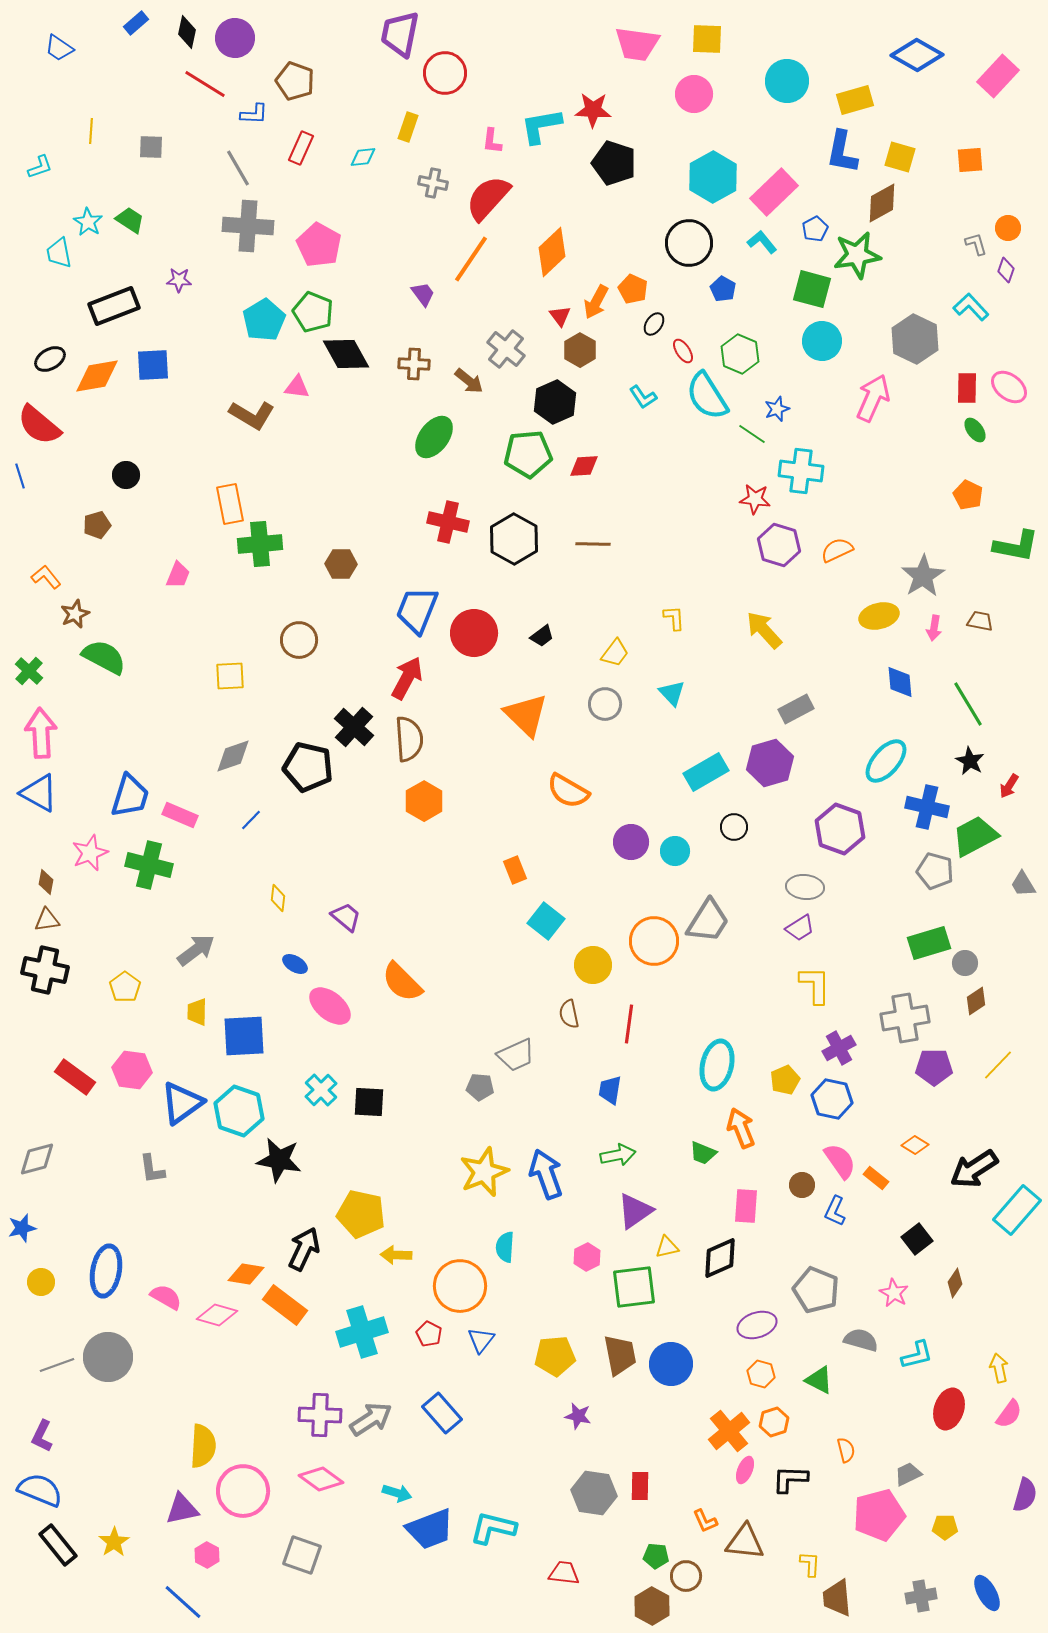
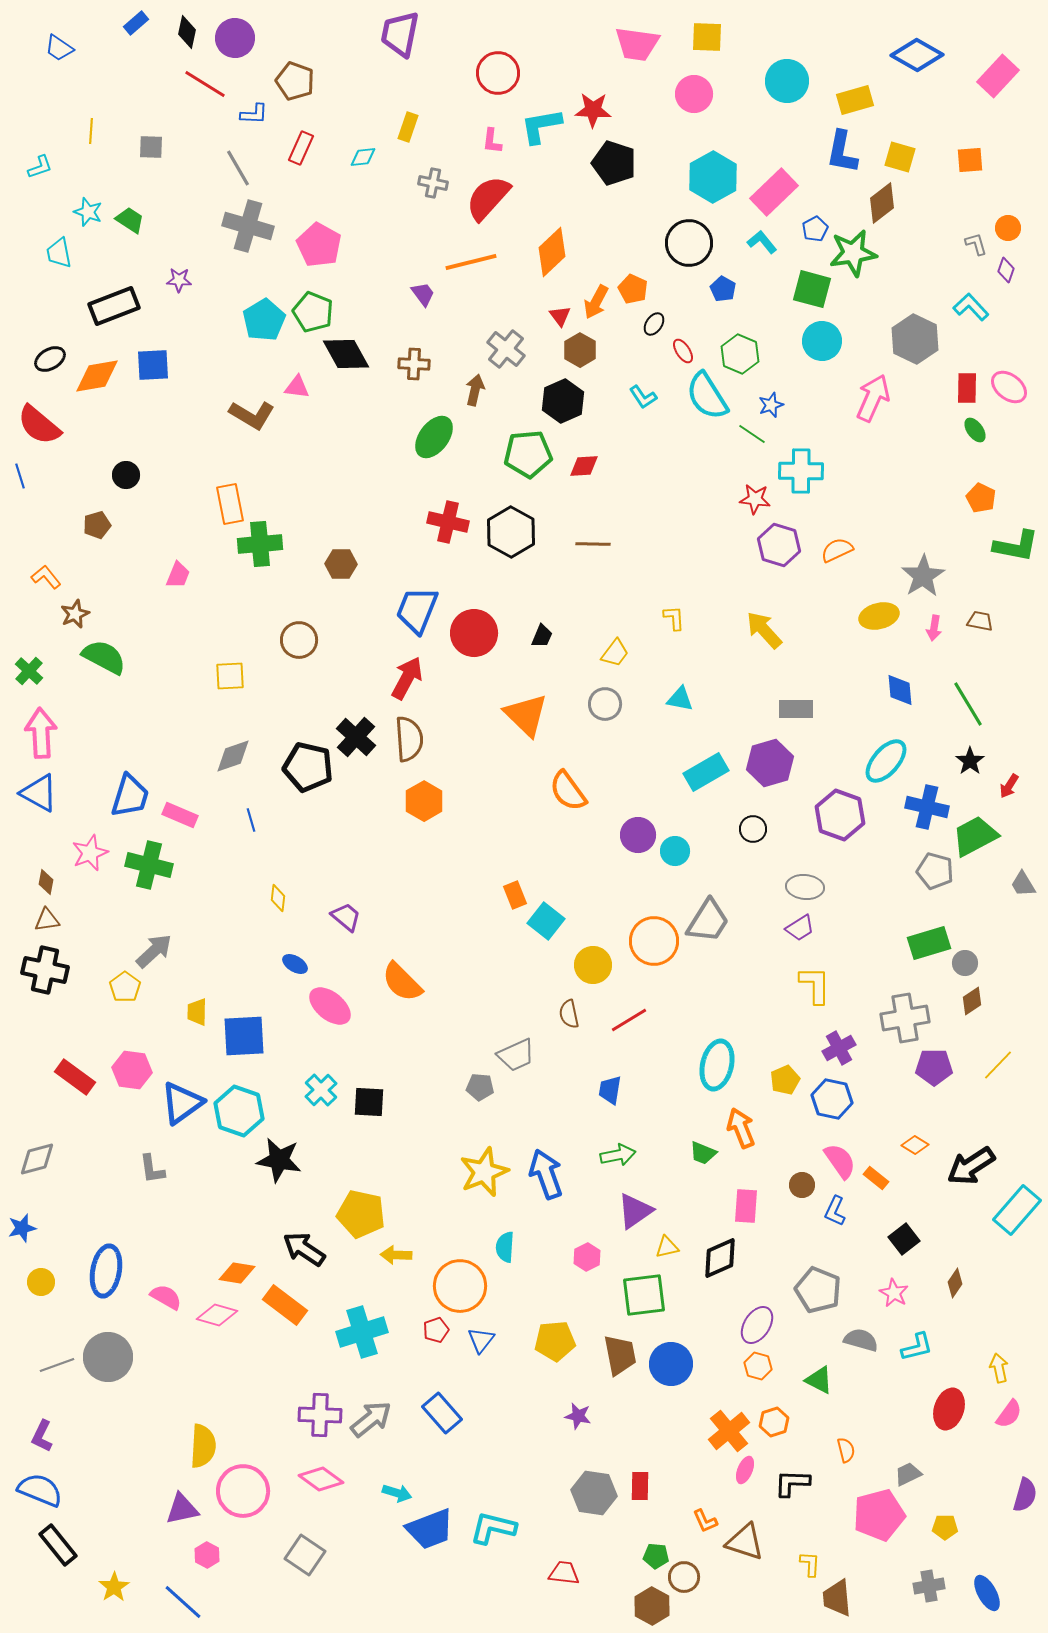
yellow square at (707, 39): moved 2 px up
red circle at (445, 73): moved 53 px right
brown diamond at (882, 203): rotated 9 degrees counterclockwise
cyan star at (88, 222): moved 10 px up; rotated 12 degrees counterclockwise
gray cross at (248, 226): rotated 12 degrees clockwise
green star at (857, 255): moved 4 px left, 2 px up
orange line at (471, 259): moved 3 px down; rotated 42 degrees clockwise
brown arrow at (469, 381): moved 6 px right, 9 px down; rotated 116 degrees counterclockwise
black hexagon at (555, 402): moved 8 px right, 1 px up
blue star at (777, 409): moved 6 px left, 4 px up
cyan cross at (801, 471): rotated 6 degrees counterclockwise
orange pentagon at (968, 495): moved 13 px right, 3 px down
black hexagon at (514, 539): moved 3 px left, 7 px up
black trapezoid at (542, 636): rotated 30 degrees counterclockwise
blue diamond at (900, 682): moved 8 px down
cyan triangle at (672, 693): moved 8 px right, 6 px down; rotated 36 degrees counterclockwise
gray rectangle at (796, 709): rotated 28 degrees clockwise
black cross at (354, 727): moved 2 px right, 10 px down
black star at (970, 761): rotated 8 degrees clockwise
orange semicircle at (568, 791): rotated 24 degrees clockwise
blue line at (251, 820): rotated 60 degrees counterclockwise
black circle at (734, 827): moved 19 px right, 2 px down
purple hexagon at (840, 829): moved 14 px up
purple circle at (631, 842): moved 7 px right, 7 px up
orange rectangle at (515, 870): moved 25 px down
gray arrow at (196, 950): moved 42 px left, 1 px down; rotated 6 degrees counterclockwise
brown diamond at (976, 1001): moved 4 px left
red line at (629, 1024): moved 4 px up; rotated 51 degrees clockwise
black arrow at (974, 1169): moved 3 px left, 3 px up
black square at (917, 1239): moved 13 px left
black arrow at (304, 1249): rotated 81 degrees counterclockwise
orange diamond at (246, 1274): moved 9 px left, 1 px up
green square at (634, 1287): moved 10 px right, 8 px down
gray pentagon at (816, 1290): moved 2 px right
purple ellipse at (757, 1325): rotated 39 degrees counterclockwise
red pentagon at (429, 1334): moved 7 px right, 4 px up; rotated 25 degrees clockwise
cyan L-shape at (917, 1355): moved 8 px up
yellow pentagon at (555, 1356): moved 15 px up
orange hexagon at (761, 1374): moved 3 px left, 8 px up
gray arrow at (371, 1419): rotated 6 degrees counterclockwise
black L-shape at (790, 1479): moved 2 px right, 4 px down
yellow star at (114, 1542): moved 45 px down
brown triangle at (745, 1542): rotated 12 degrees clockwise
gray square at (302, 1555): moved 3 px right; rotated 15 degrees clockwise
brown circle at (686, 1576): moved 2 px left, 1 px down
gray cross at (921, 1596): moved 8 px right, 10 px up
